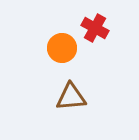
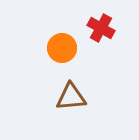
red cross: moved 6 px right
